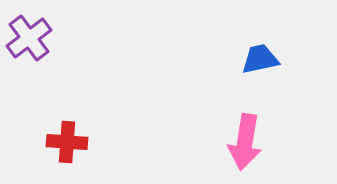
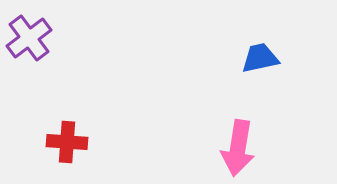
blue trapezoid: moved 1 px up
pink arrow: moved 7 px left, 6 px down
